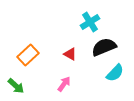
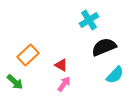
cyan cross: moved 1 px left, 2 px up
red triangle: moved 9 px left, 11 px down
cyan semicircle: moved 2 px down
green arrow: moved 1 px left, 4 px up
